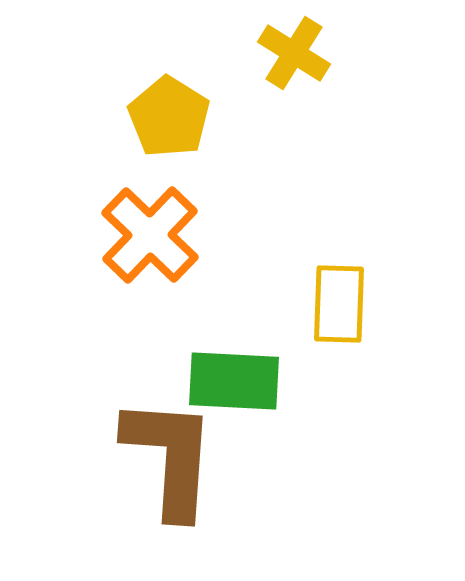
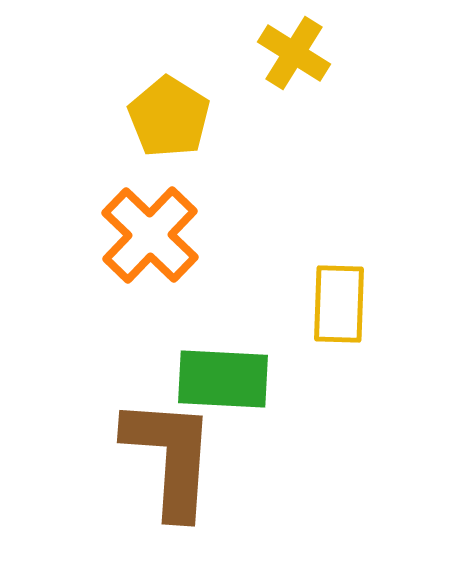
green rectangle: moved 11 px left, 2 px up
